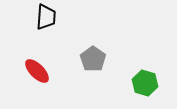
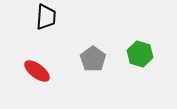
red ellipse: rotated 8 degrees counterclockwise
green hexagon: moved 5 px left, 29 px up
